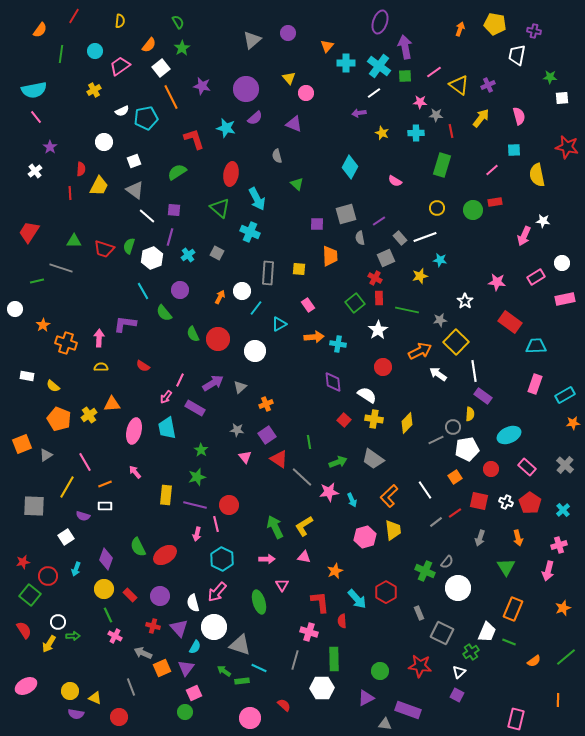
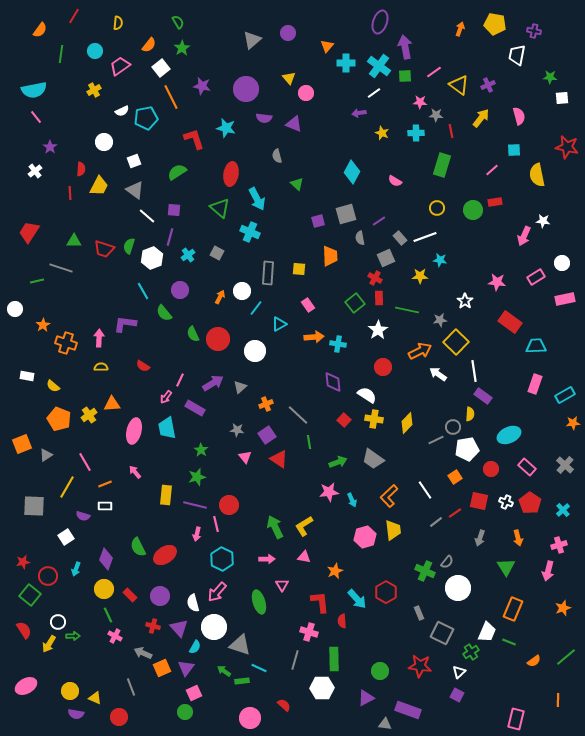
yellow semicircle at (120, 21): moved 2 px left, 2 px down
purple semicircle at (255, 118): moved 9 px right; rotated 49 degrees clockwise
cyan diamond at (350, 167): moved 2 px right, 5 px down
purple square at (317, 224): moved 1 px right, 3 px up; rotated 16 degrees counterclockwise
yellow star at (420, 276): rotated 14 degrees clockwise
gray line at (302, 477): moved 4 px left, 62 px up
